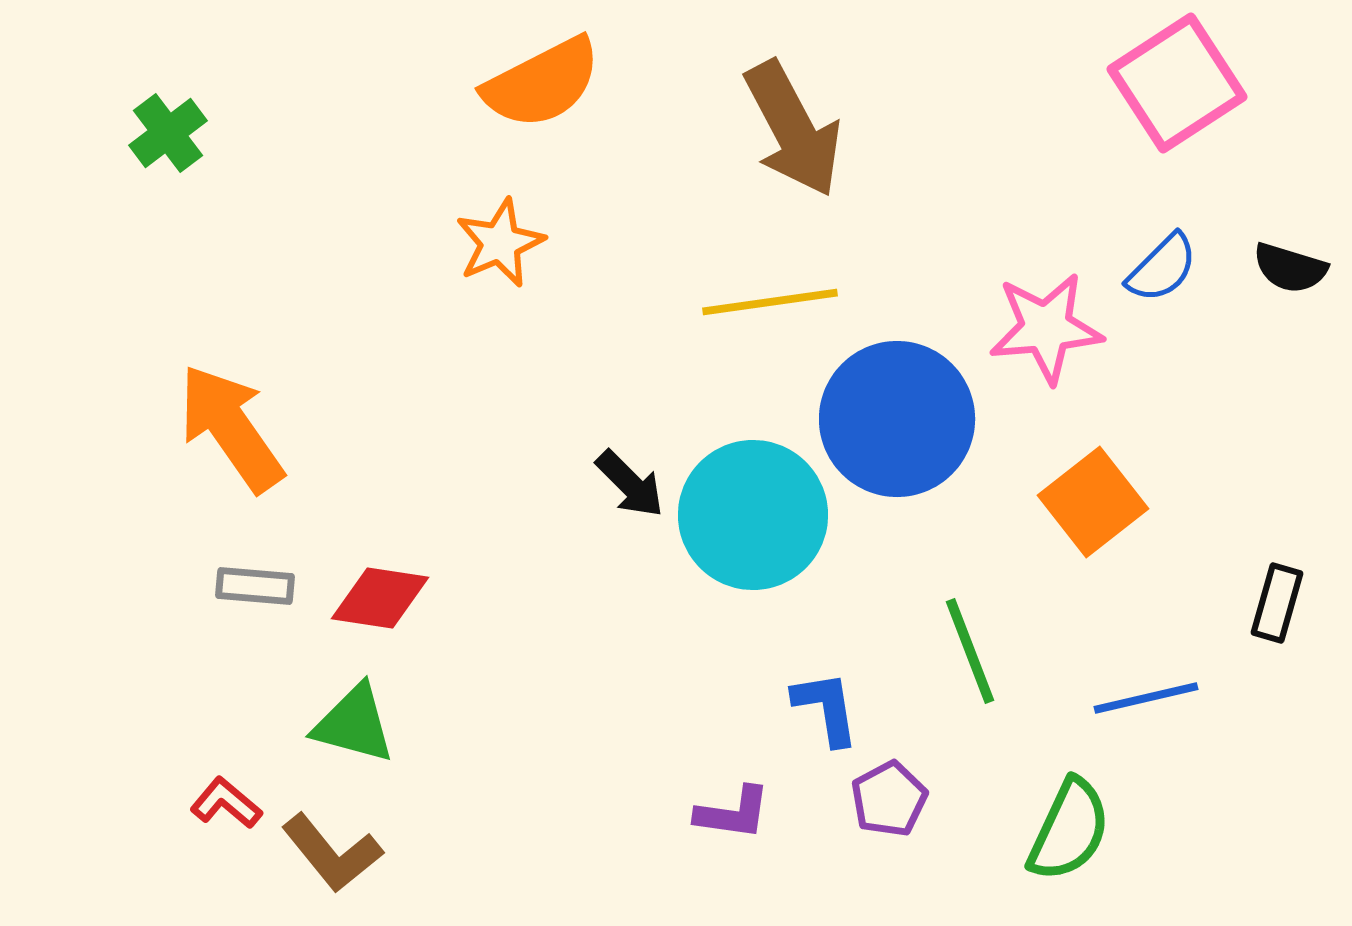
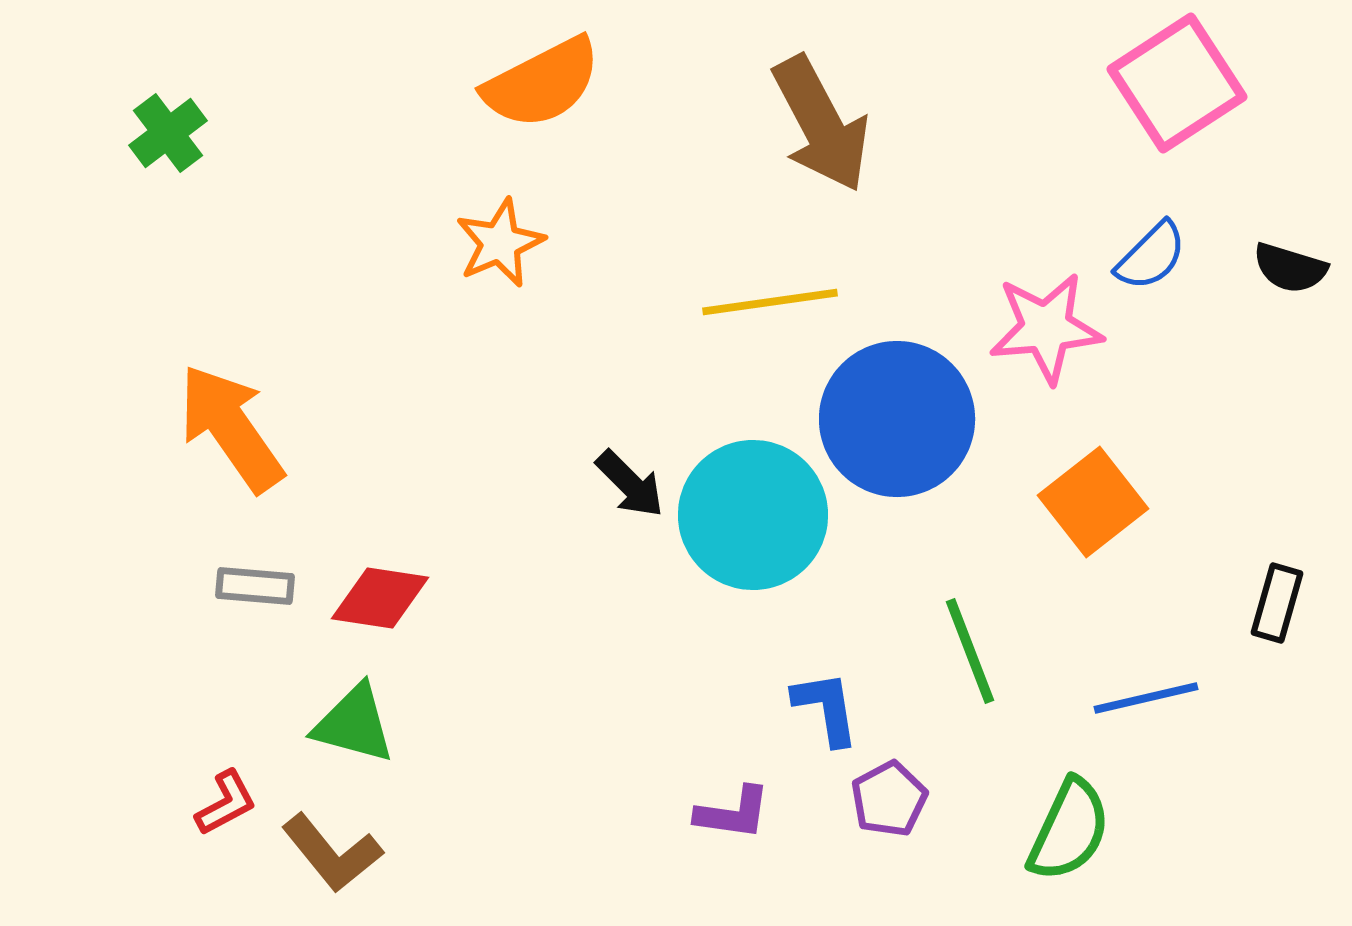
brown arrow: moved 28 px right, 5 px up
blue semicircle: moved 11 px left, 12 px up
red L-shape: rotated 112 degrees clockwise
